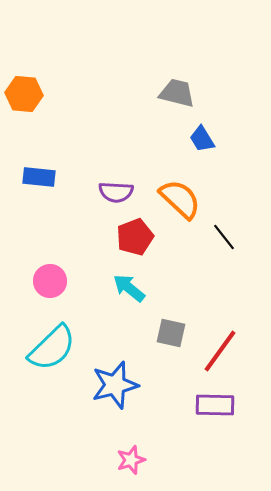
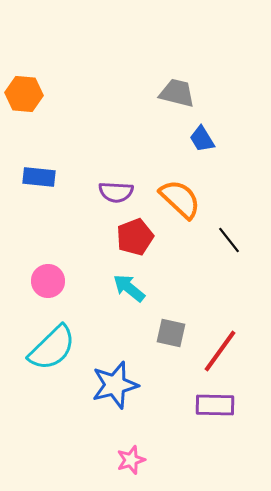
black line: moved 5 px right, 3 px down
pink circle: moved 2 px left
